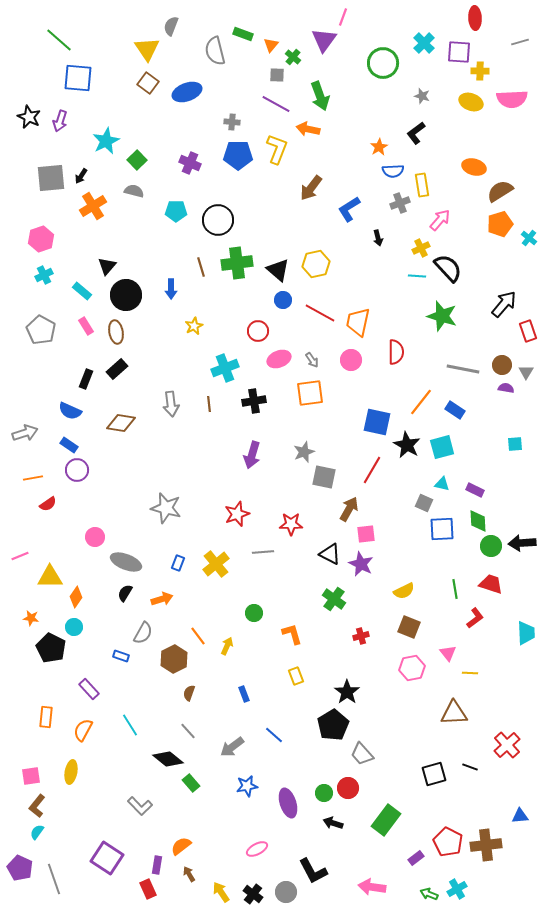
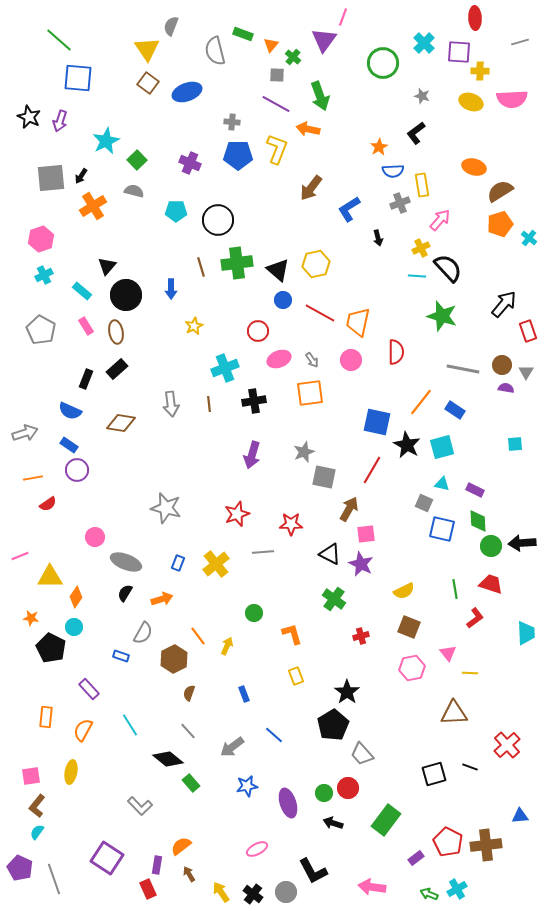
blue square at (442, 529): rotated 16 degrees clockwise
